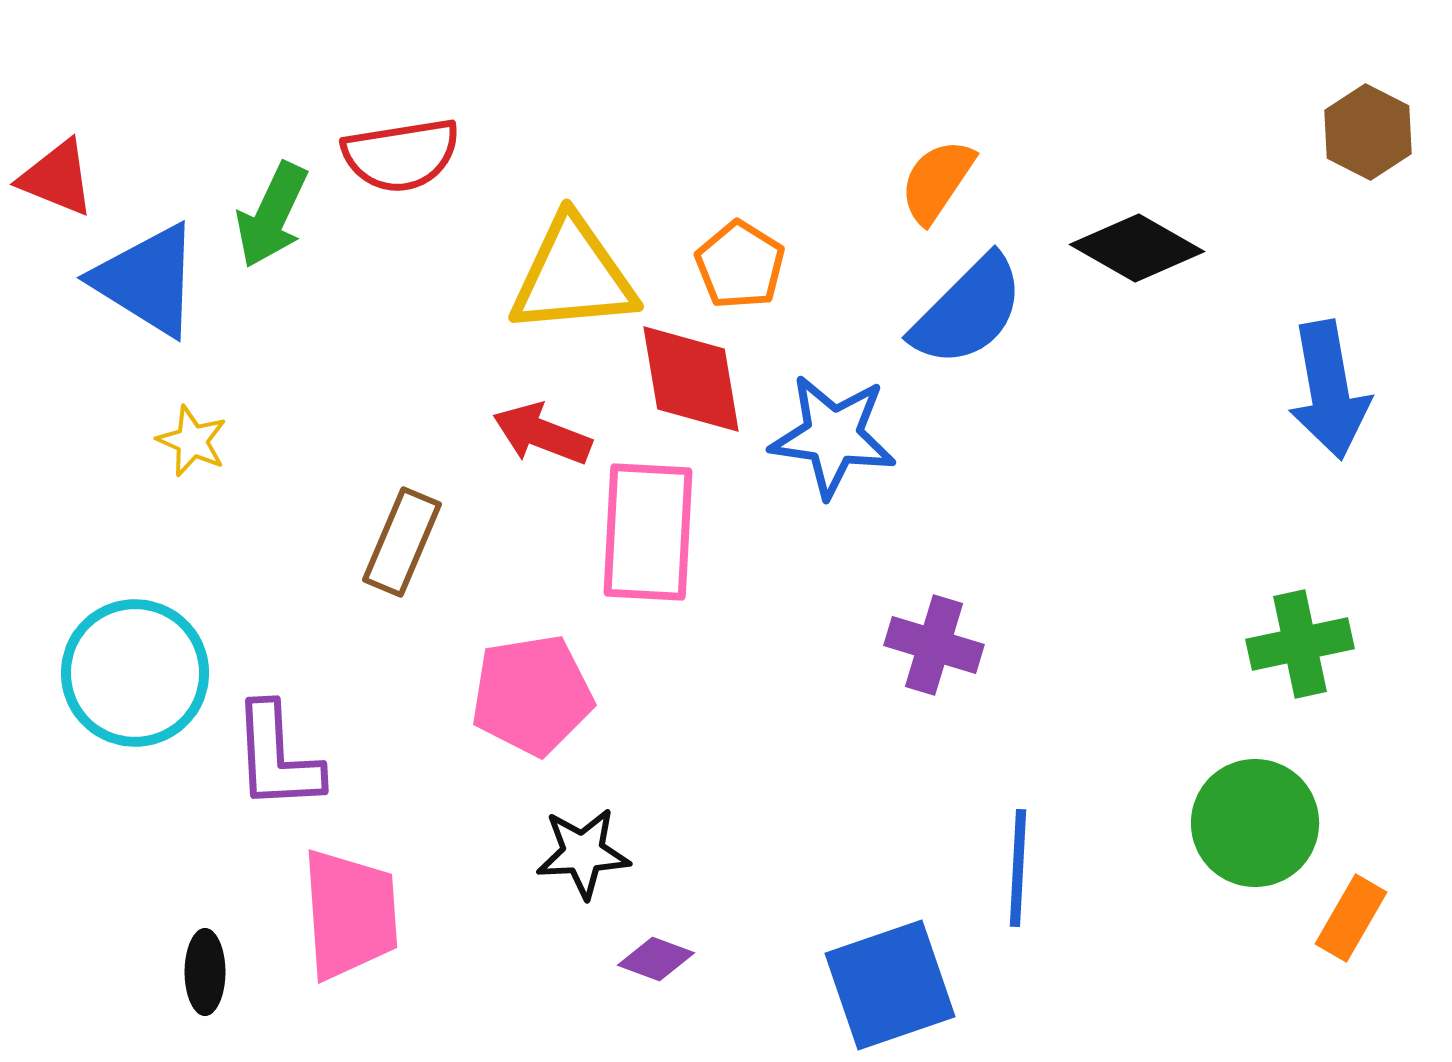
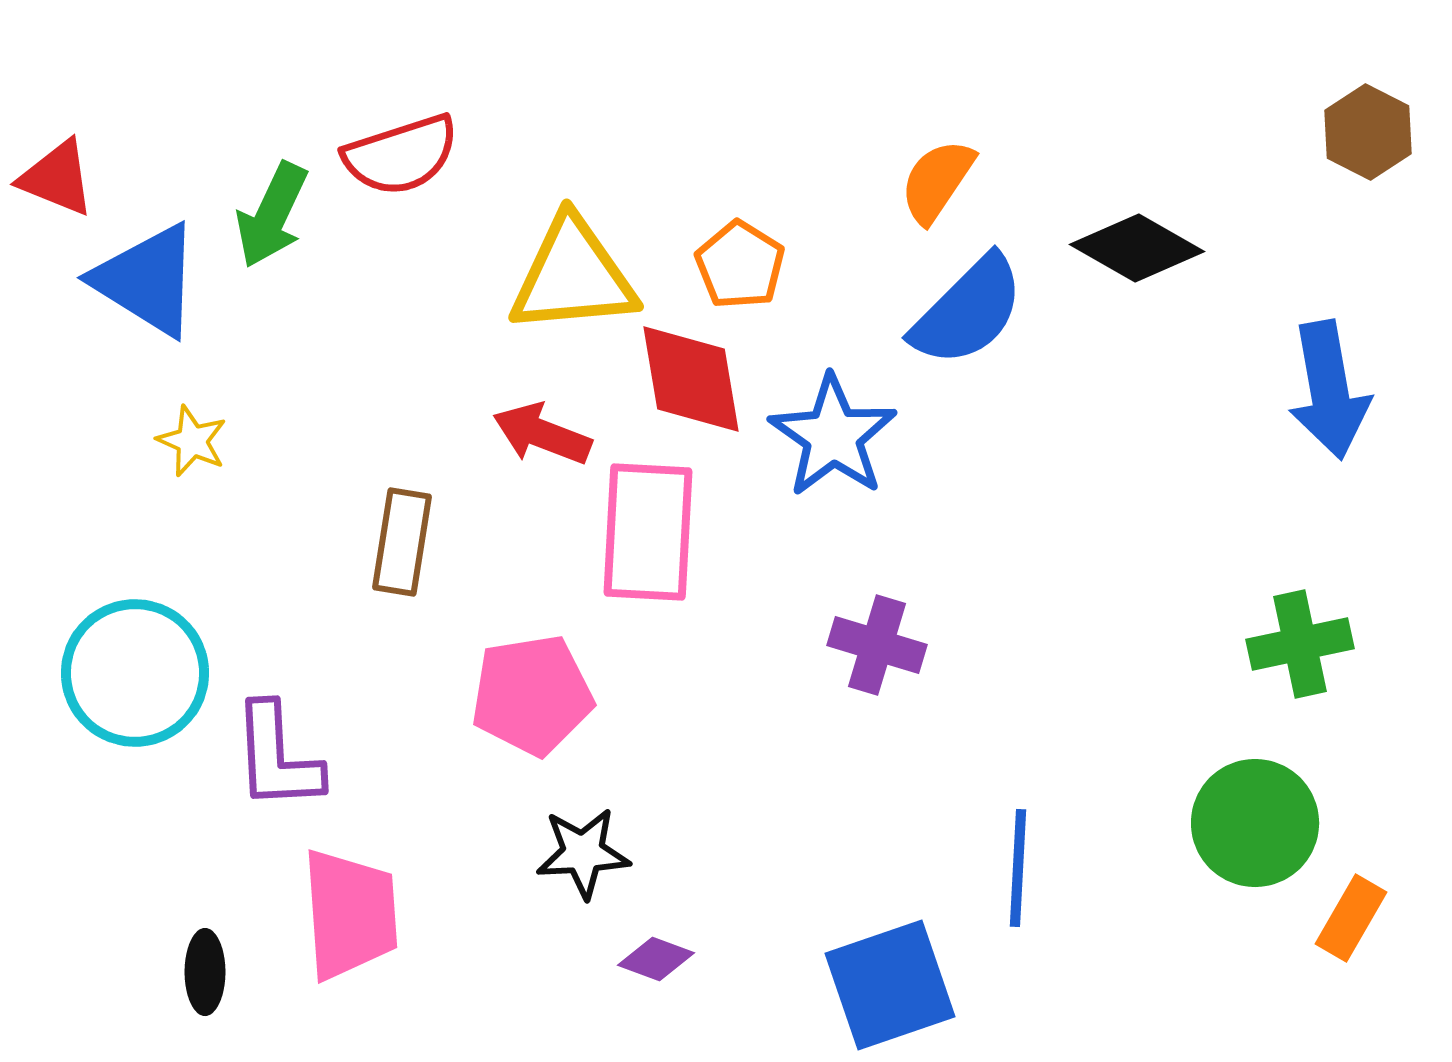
red semicircle: rotated 9 degrees counterclockwise
blue star: rotated 27 degrees clockwise
brown rectangle: rotated 14 degrees counterclockwise
purple cross: moved 57 px left
